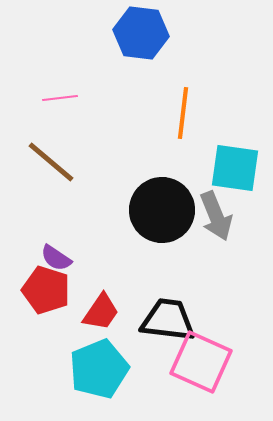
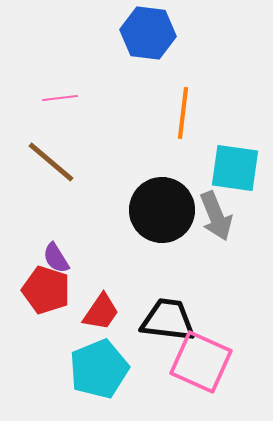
blue hexagon: moved 7 px right
purple semicircle: rotated 24 degrees clockwise
